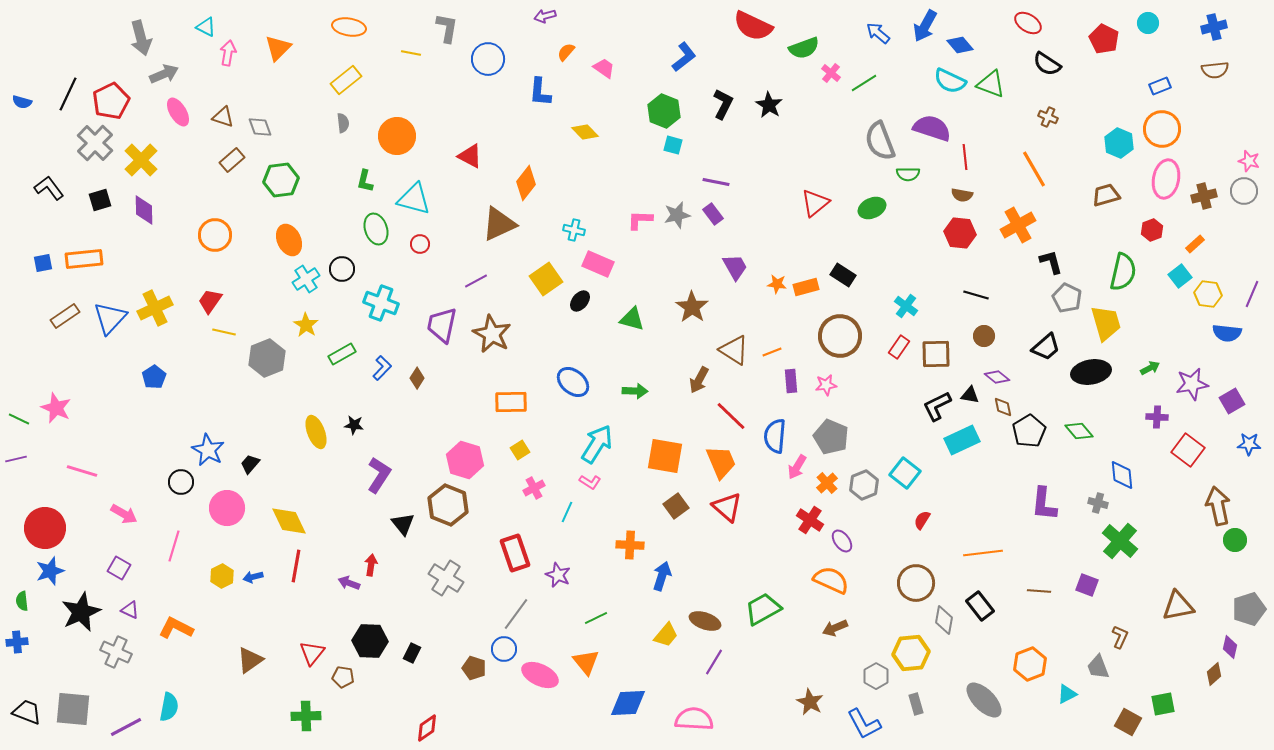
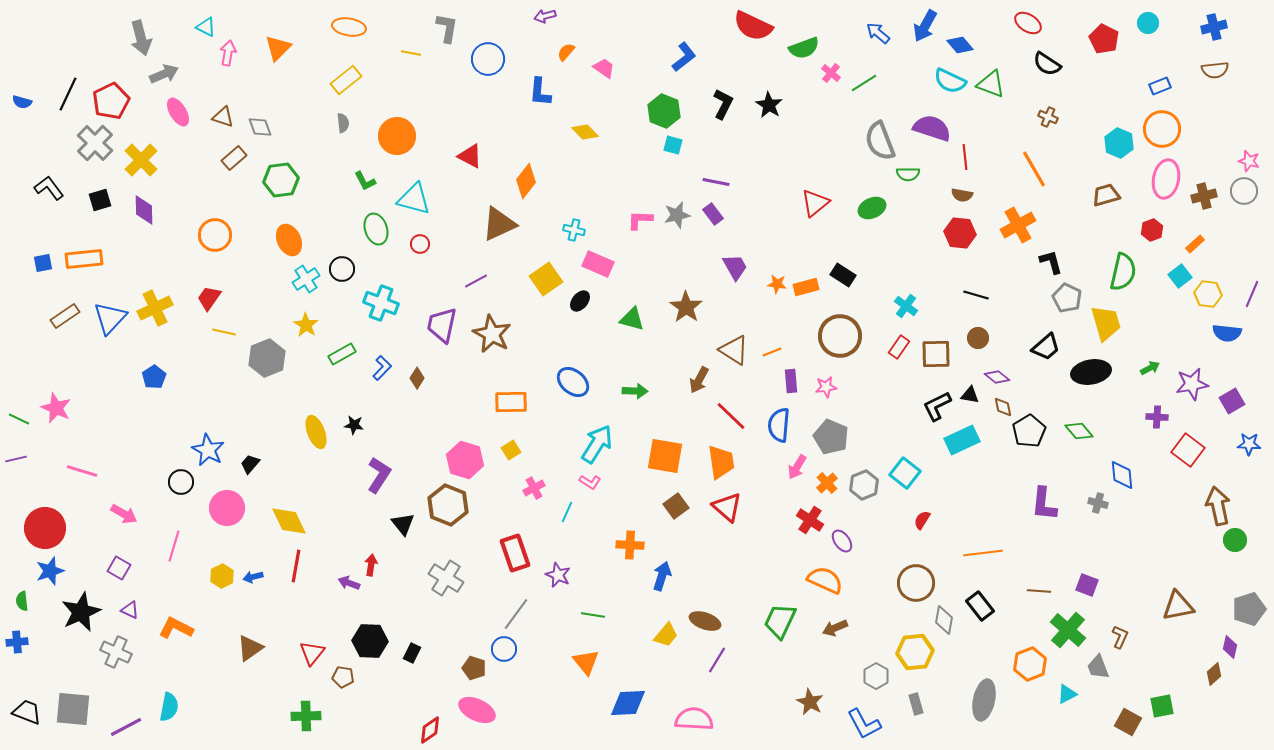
brown rectangle at (232, 160): moved 2 px right, 2 px up
green L-shape at (365, 181): rotated 40 degrees counterclockwise
orange diamond at (526, 183): moved 2 px up
red trapezoid at (210, 301): moved 1 px left, 3 px up
brown star at (692, 307): moved 6 px left
brown circle at (984, 336): moved 6 px left, 2 px down
pink star at (826, 385): moved 2 px down
blue semicircle at (775, 436): moved 4 px right, 11 px up
yellow square at (520, 450): moved 9 px left
orange trapezoid at (721, 462): rotated 15 degrees clockwise
green cross at (1120, 541): moved 52 px left, 89 px down
orange semicircle at (831, 580): moved 6 px left
green trapezoid at (763, 609): moved 17 px right, 12 px down; rotated 36 degrees counterclockwise
green line at (596, 618): moved 3 px left, 3 px up; rotated 35 degrees clockwise
yellow hexagon at (911, 653): moved 4 px right, 1 px up
brown triangle at (250, 660): moved 12 px up
purple line at (714, 662): moved 3 px right, 2 px up
pink ellipse at (540, 675): moved 63 px left, 35 px down
gray ellipse at (984, 700): rotated 57 degrees clockwise
green square at (1163, 704): moved 1 px left, 2 px down
red diamond at (427, 728): moved 3 px right, 2 px down
